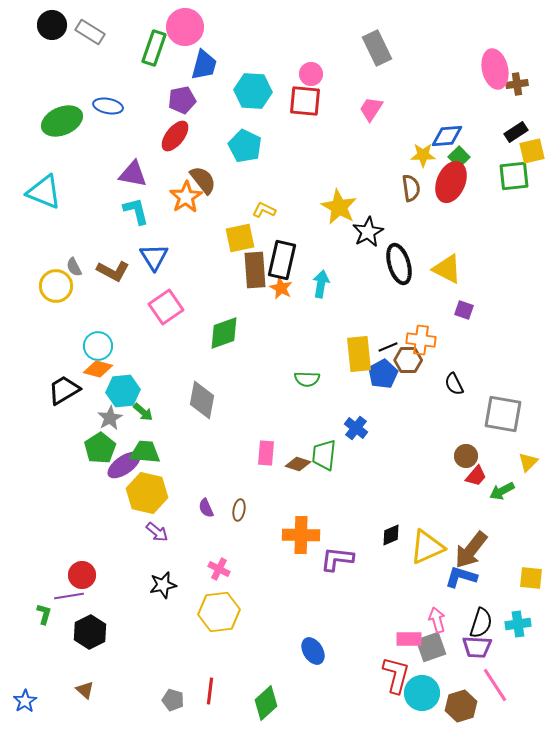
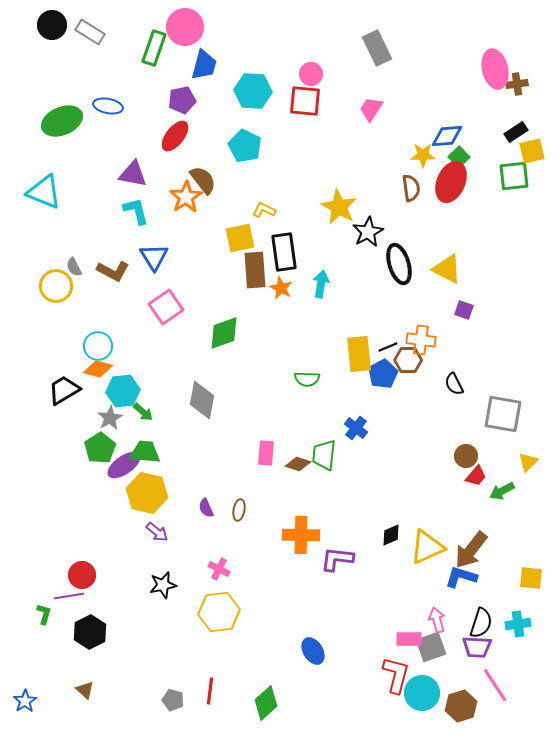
black rectangle at (282, 260): moved 2 px right, 8 px up; rotated 21 degrees counterclockwise
